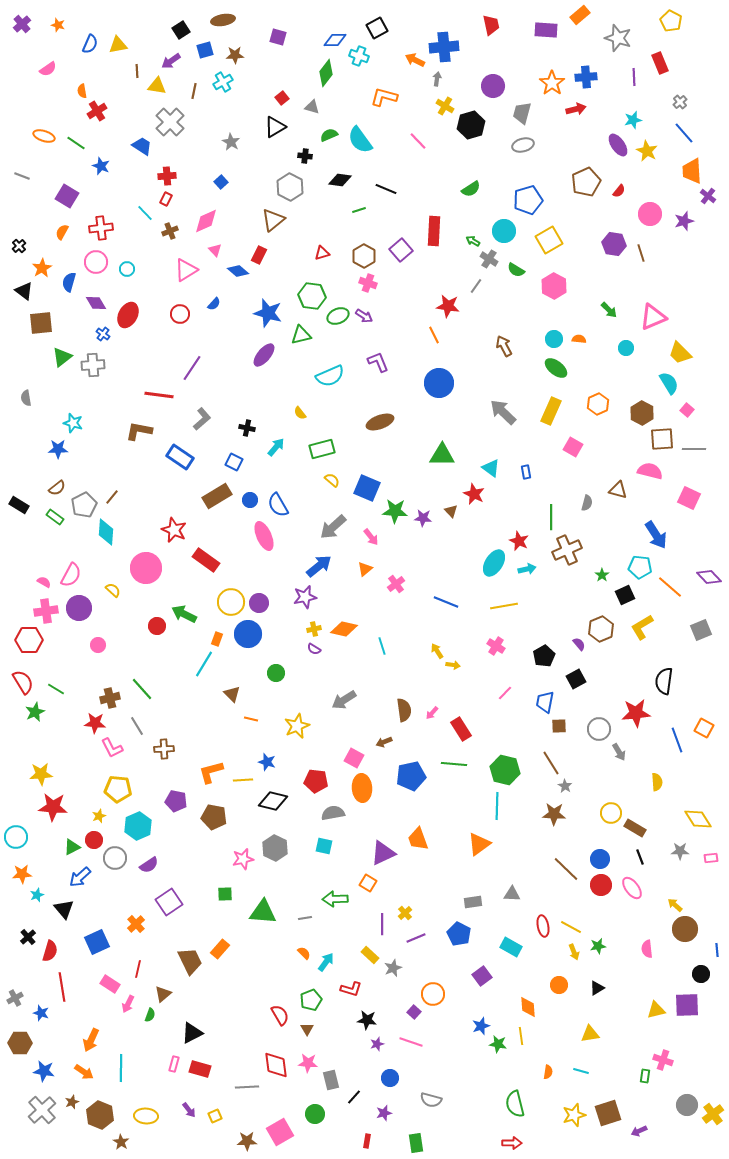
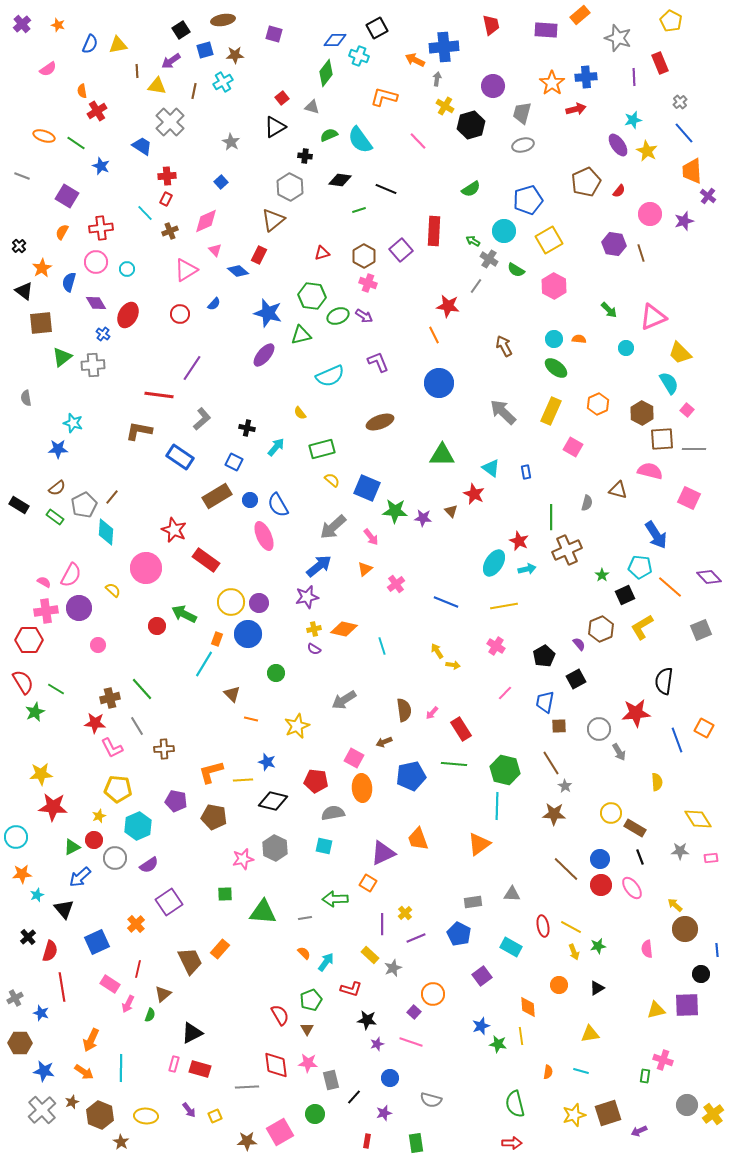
purple square at (278, 37): moved 4 px left, 3 px up
purple star at (305, 597): moved 2 px right
